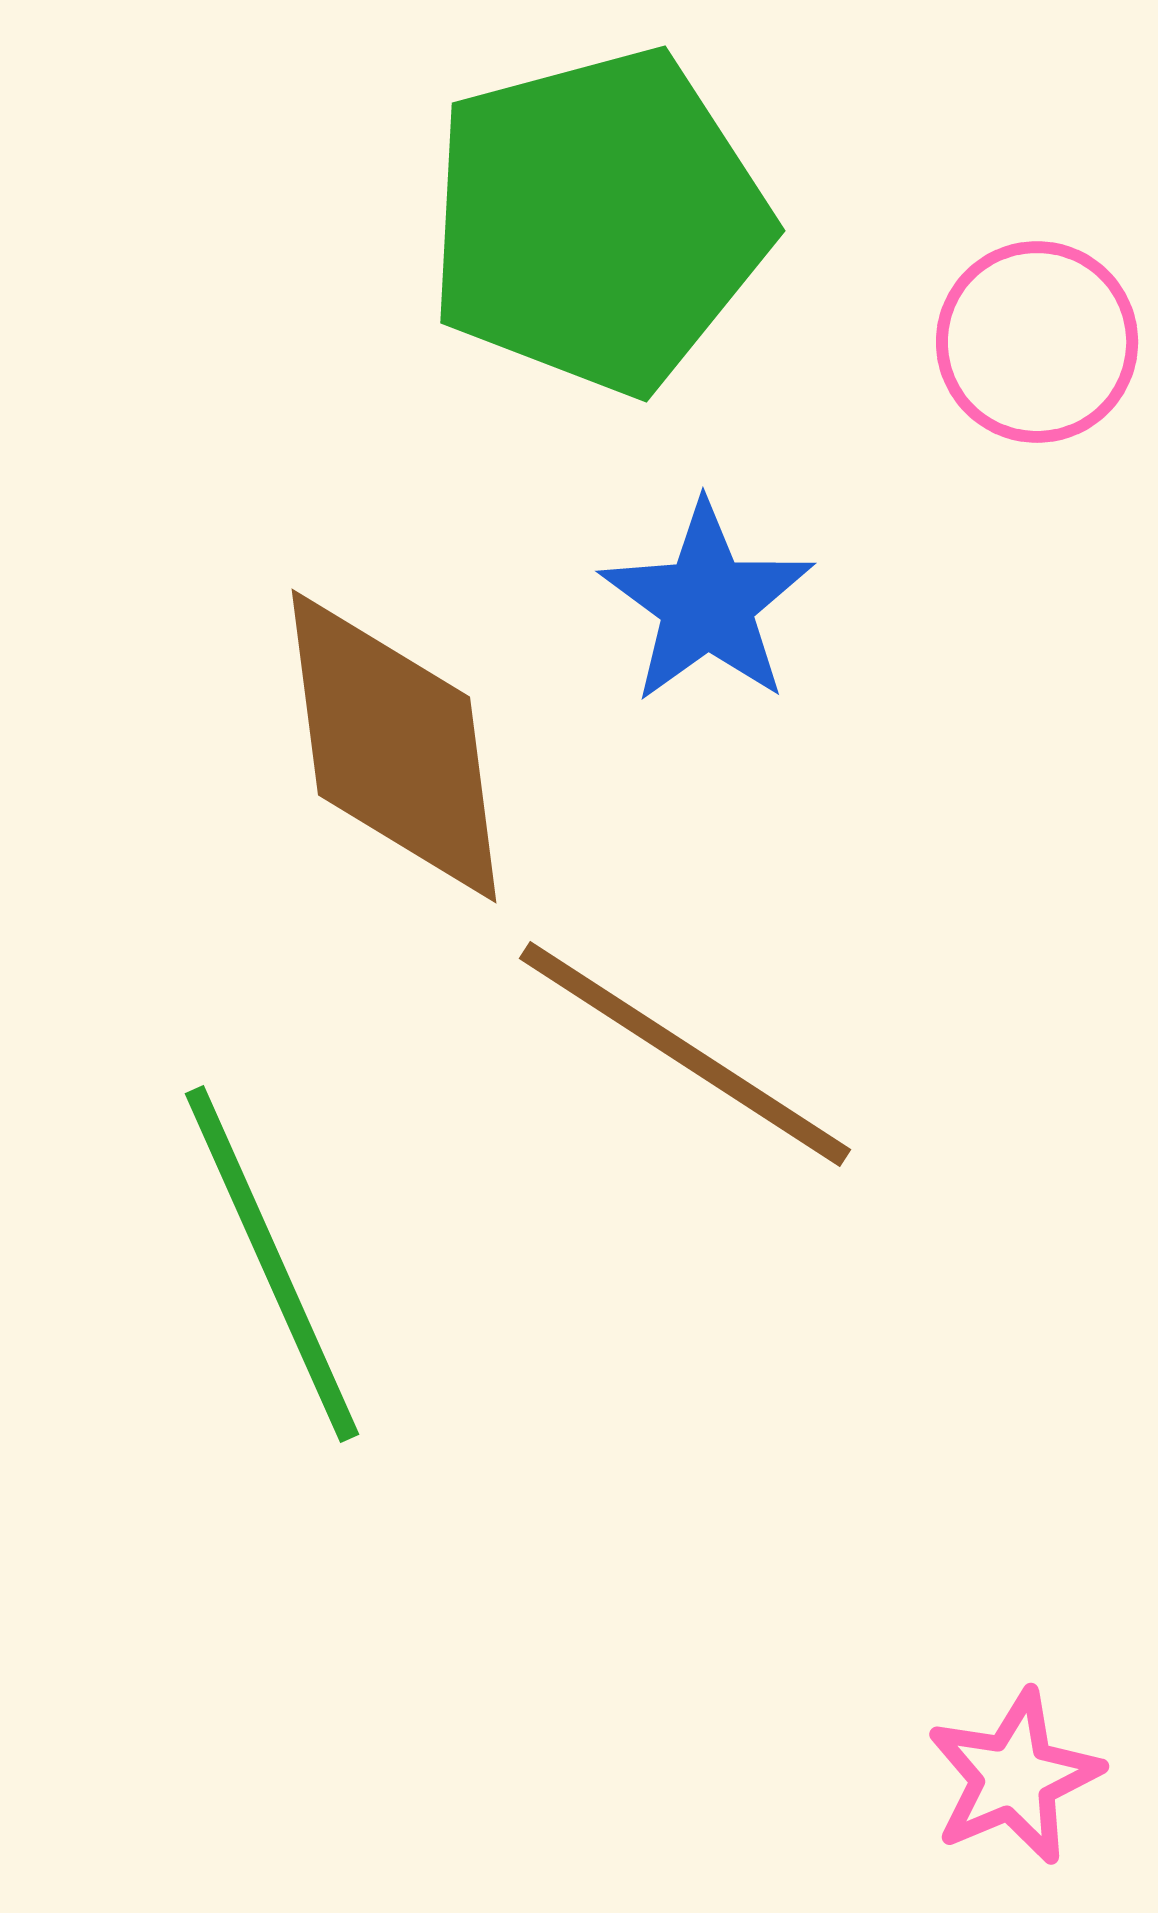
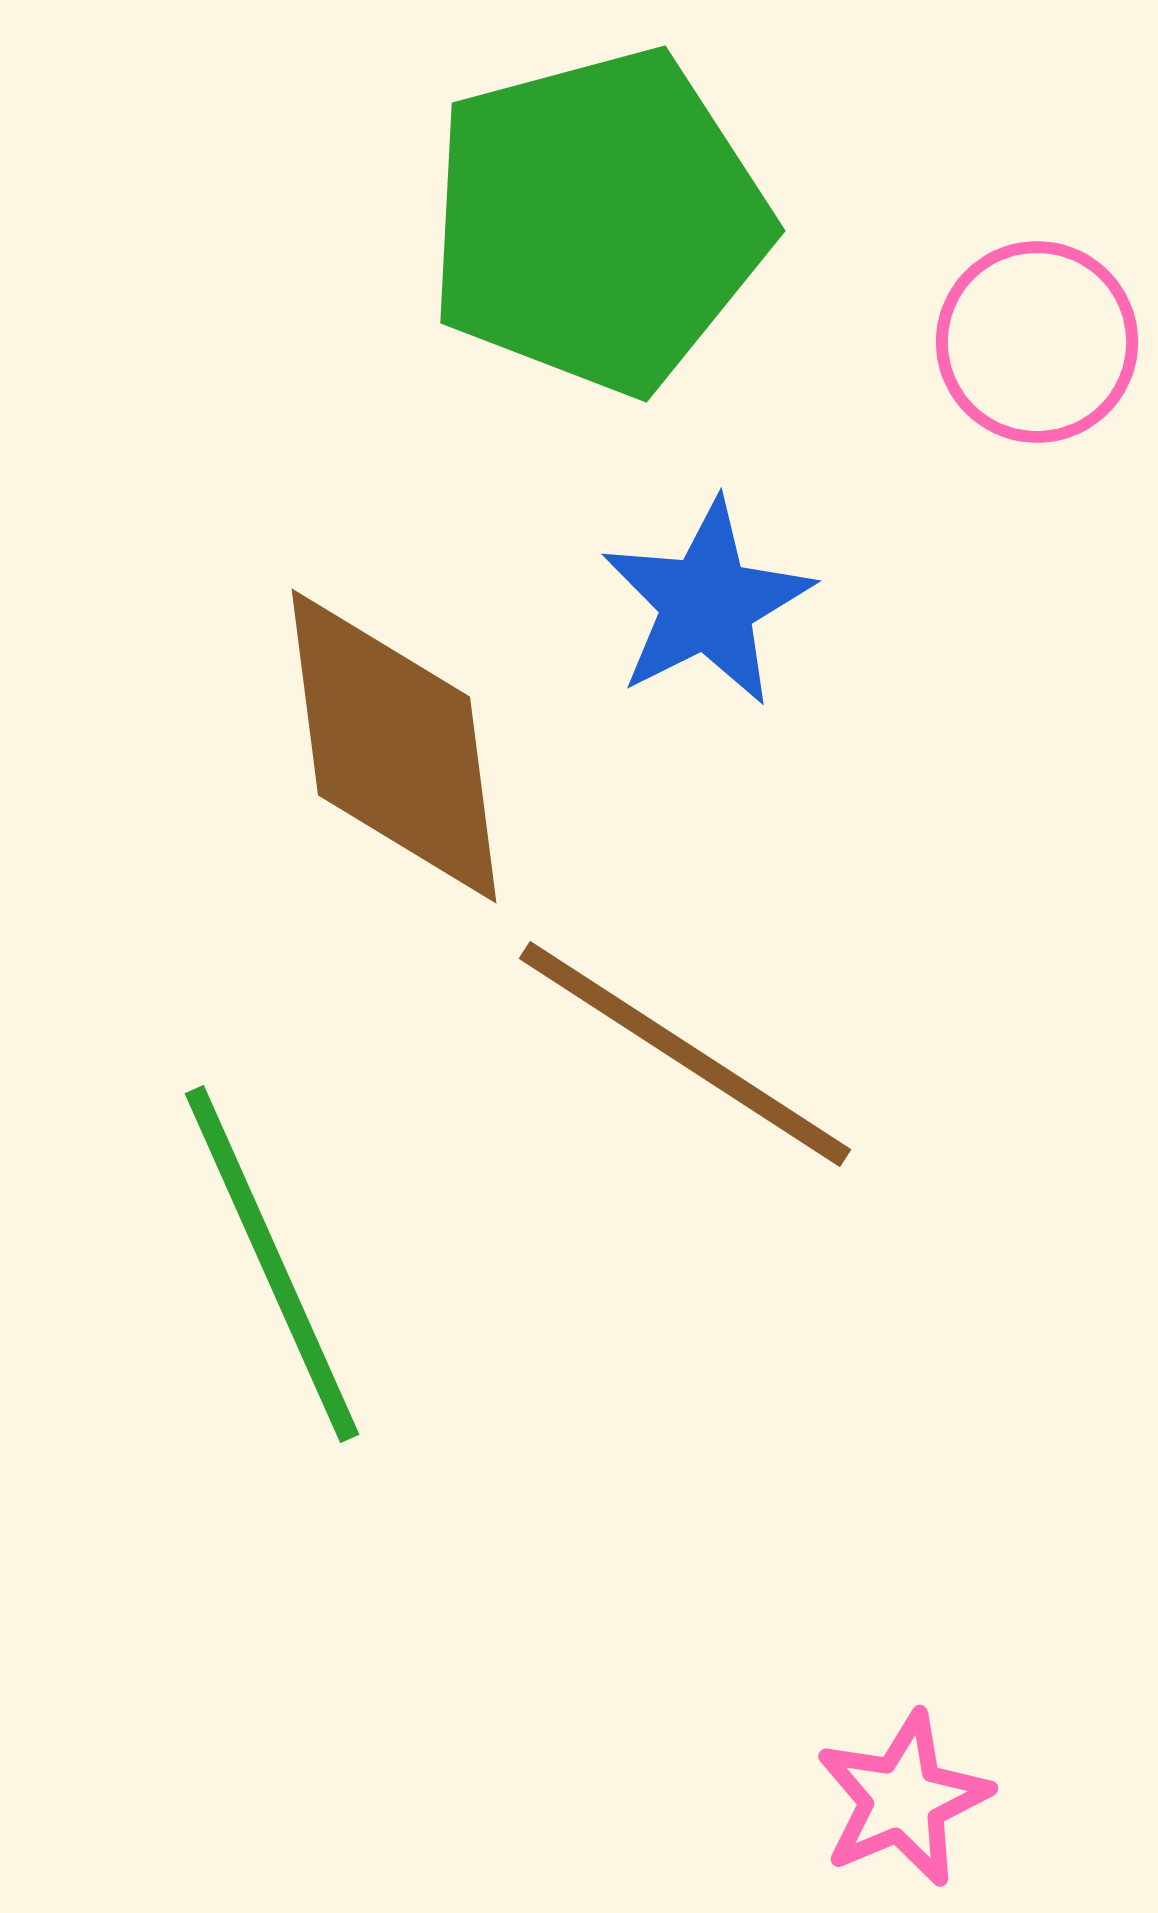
blue star: rotated 9 degrees clockwise
pink star: moved 111 px left, 22 px down
